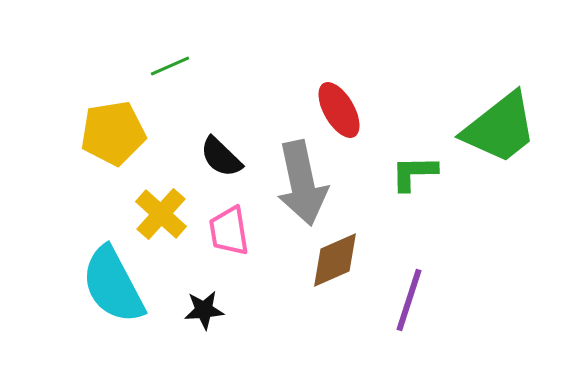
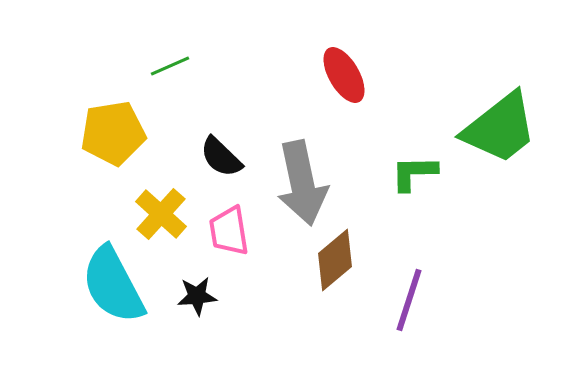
red ellipse: moved 5 px right, 35 px up
brown diamond: rotated 16 degrees counterclockwise
black star: moved 7 px left, 14 px up
